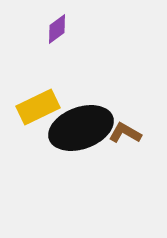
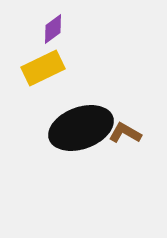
purple diamond: moved 4 px left
yellow rectangle: moved 5 px right, 39 px up
